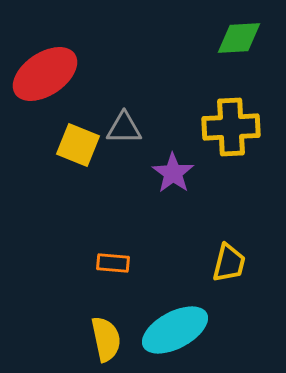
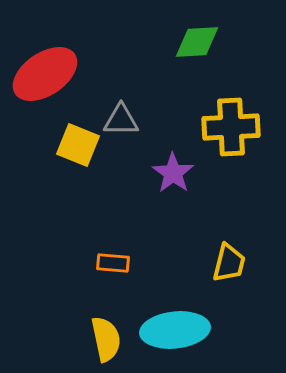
green diamond: moved 42 px left, 4 px down
gray triangle: moved 3 px left, 8 px up
cyan ellipse: rotated 22 degrees clockwise
